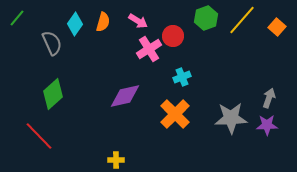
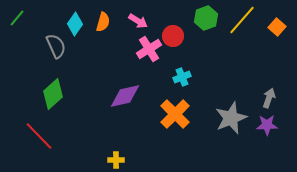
gray semicircle: moved 4 px right, 3 px down
gray star: rotated 20 degrees counterclockwise
